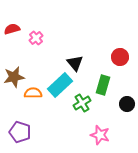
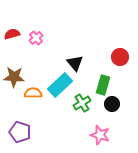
red semicircle: moved 5 px down
brown star: rotated 15 degrees clockwise
black circle: moved 15 px left
